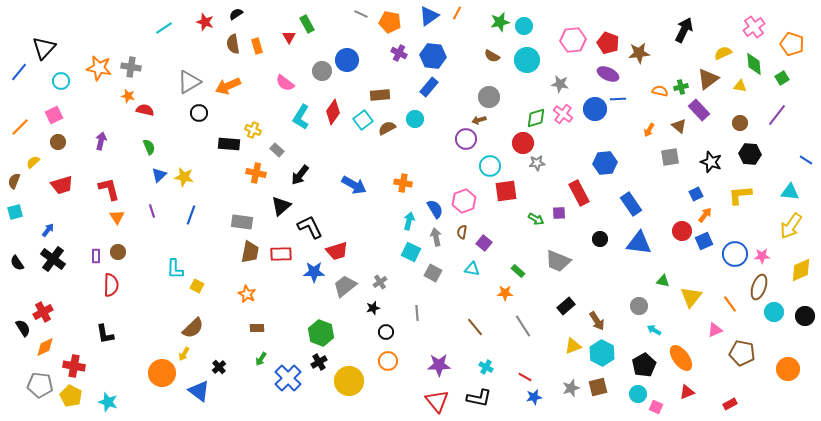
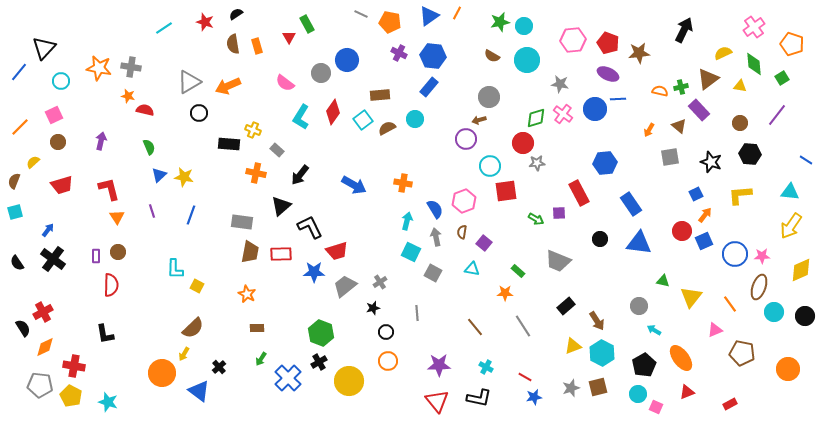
gray circle at (322, 71): moved 1 px left, 2 px down
cyan arrow at (409, 221): moved 2 px left
